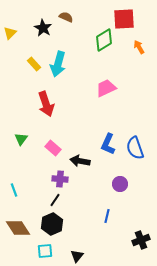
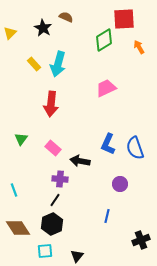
red arrow: moved 5 px right; rotated 25 degrees clockwise
